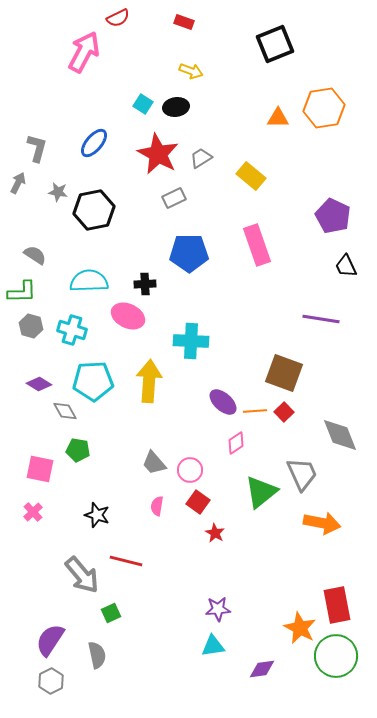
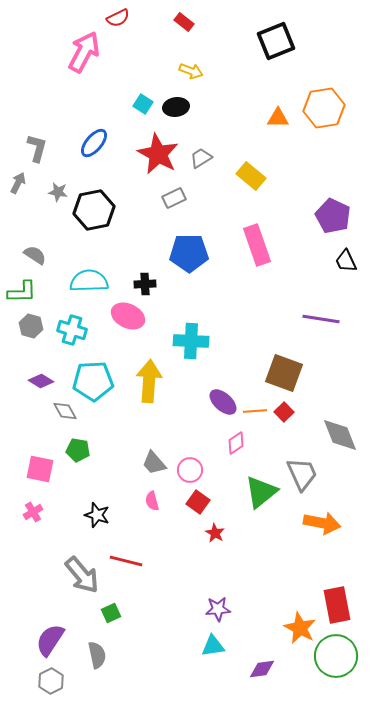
red rectangle at (184, 22): rotated 18 degrees clockwise
black square at (275, 44): moved 1 px right, 3 px up
black trapezoid at (346, 266): moved 5 px up
purple diamond at (39, 384): moved 2 px right, 3 px up
pink semicircle at (157, 506): moved 5 px left, 5 px up; rotated 24 degrees counterclockwise
pink cross at (33, 512): rotated 12 degrees clockwise
